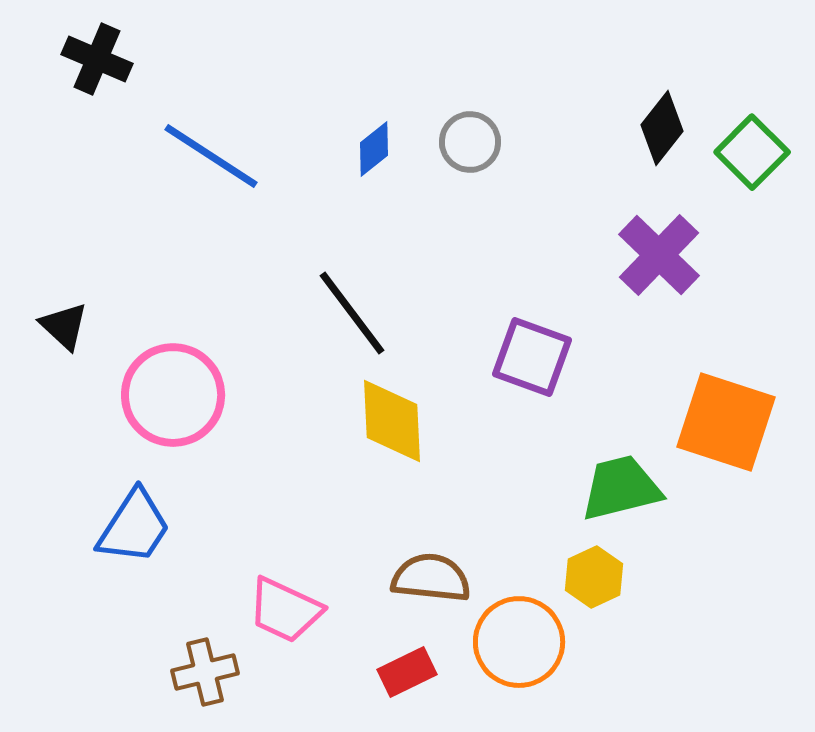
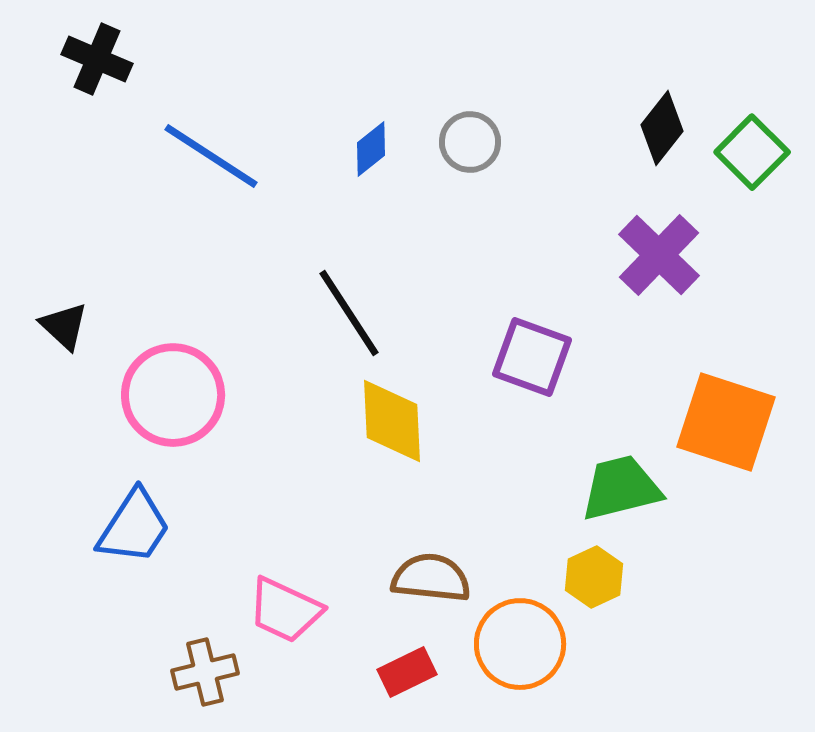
blue diamond: moved 3 px left
black line: moved 3 px left; rotated 4 degrees clockwise
orange circle: moved 1 px right, 2 px down
